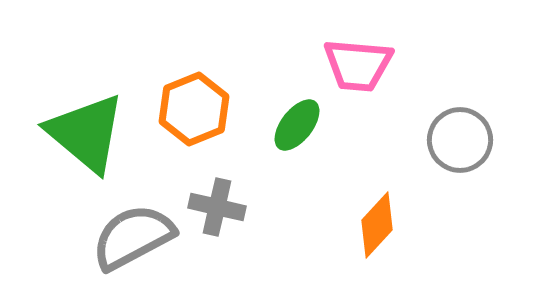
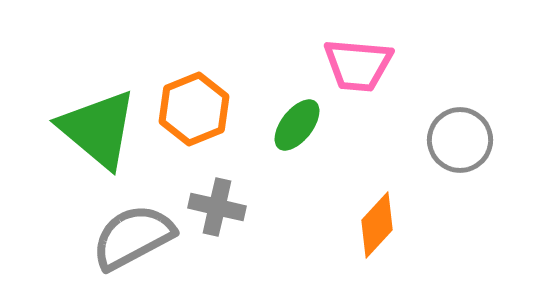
green triangle: moved 12 px right, 4 px up
